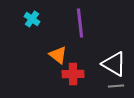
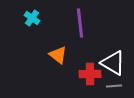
cyan cross: moved 1 px up
white triangle: moved 1 px left, 1 px up
red cross: moved 17 px right
gray line: moved 2 px left
